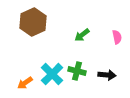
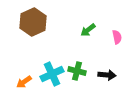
green arrow: moved 6 px right, 5 px up
cyan cross: rotated 20 degrees clockwise
orange arrow: moved 1 px left, 1 px up
